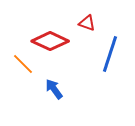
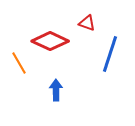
orange line: moved 4 px left, 1 px up; rotated 15 degrees clockwise
blue arrow: moved 2 px right, 1 px down; rotated 35 degrees clockwise
